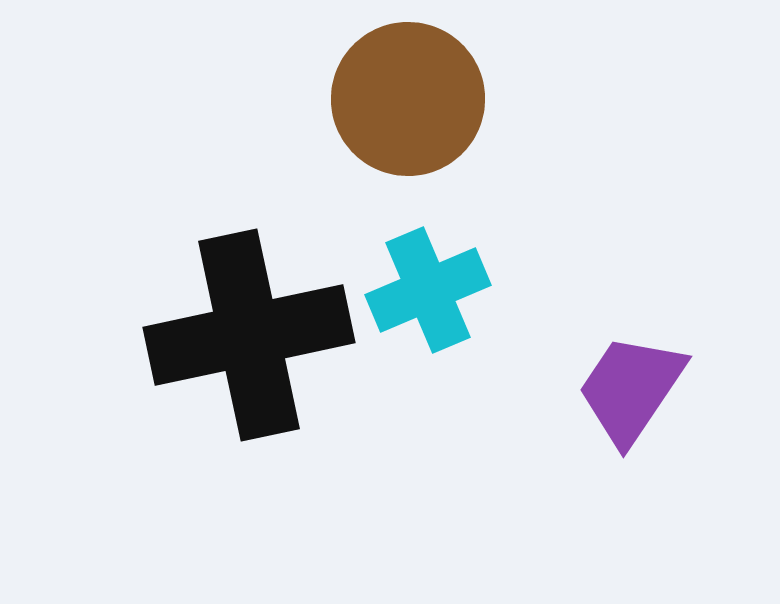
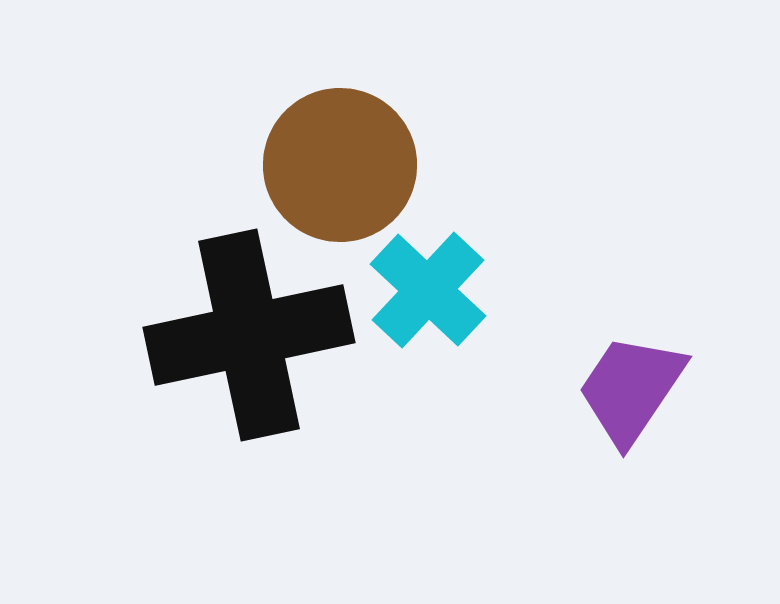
brown circle: moved 68 px left, 66 px down
cyan cross: rotated 24 degrees counterclockwise
